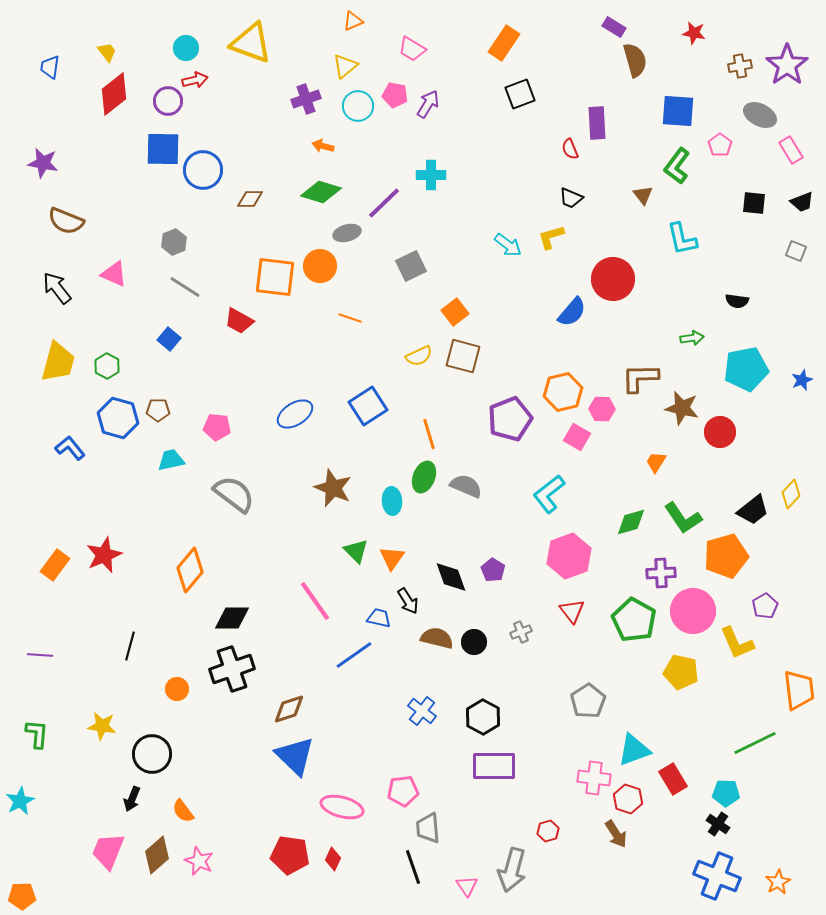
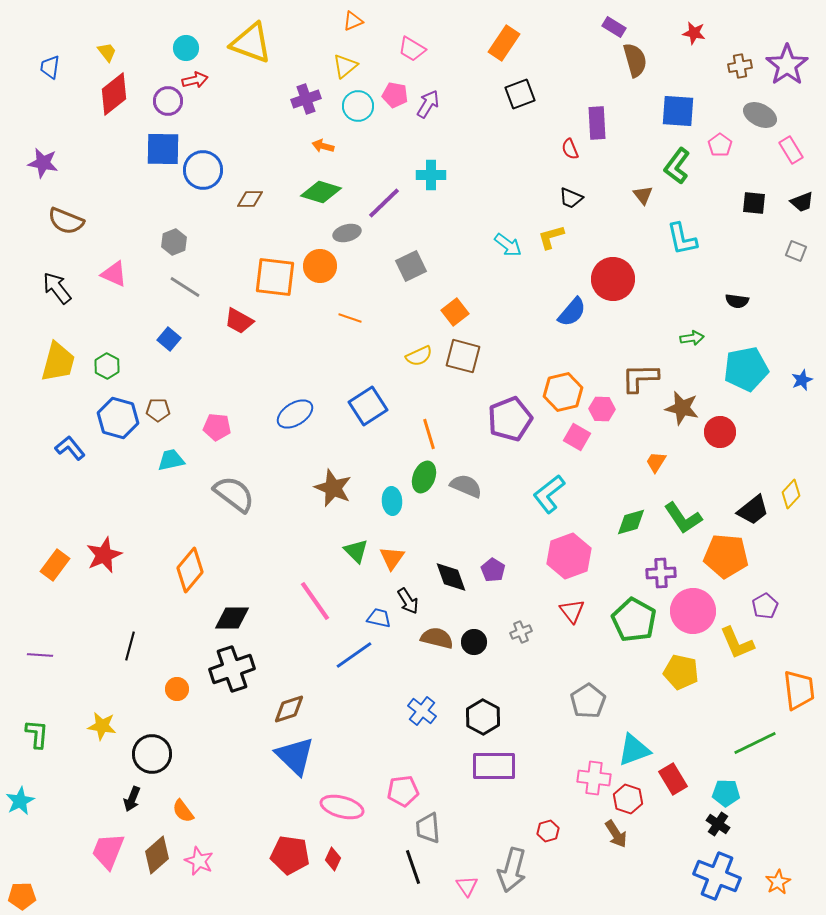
orange pentagon at (726, 556): rotated 21 degrees clockwise
